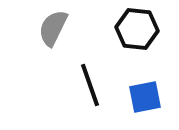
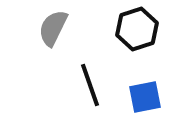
black hexagon: rotated 24 degrees counterclockwise
